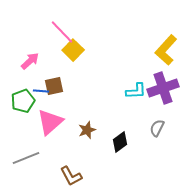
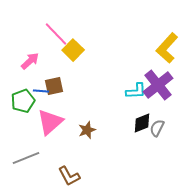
pink line: moved 6 px left, 2 px down
yellow L-shape: moved 1 px right, 2 px up
purple cross: moved 5 px left, 3 px up; rotated 20 degrees counterclockwise
black diamond: moved 22 px right, 19 px up; rotated 15 degrees clockwise
brown L-shape: moved 2 px left
